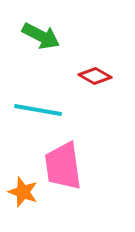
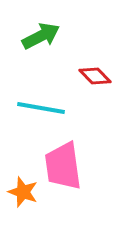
green arrow: rotated 54 degrees counterclockwise
red diamond: rotated 16 degrees clockwise
cyan line: moved 3 px right, 2 px up
